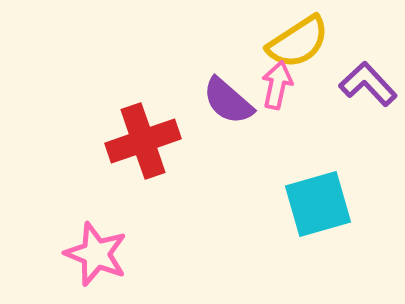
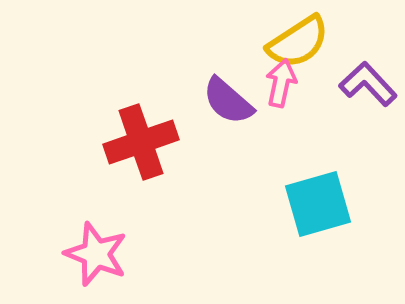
pink arrow: moved 4 px right, 2 px up
red cross: moved 2 px left, 1 px down
